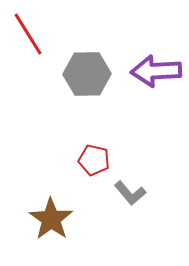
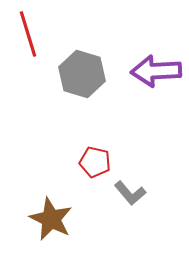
red line: rotated 15 degrees clockwise
gray hexagon: moved 5 px left; rotated 18 degrees clockwise
red pentagon: moved 1 px right, 2 px down
brown star: rotated 9 degrees counterclockwise
